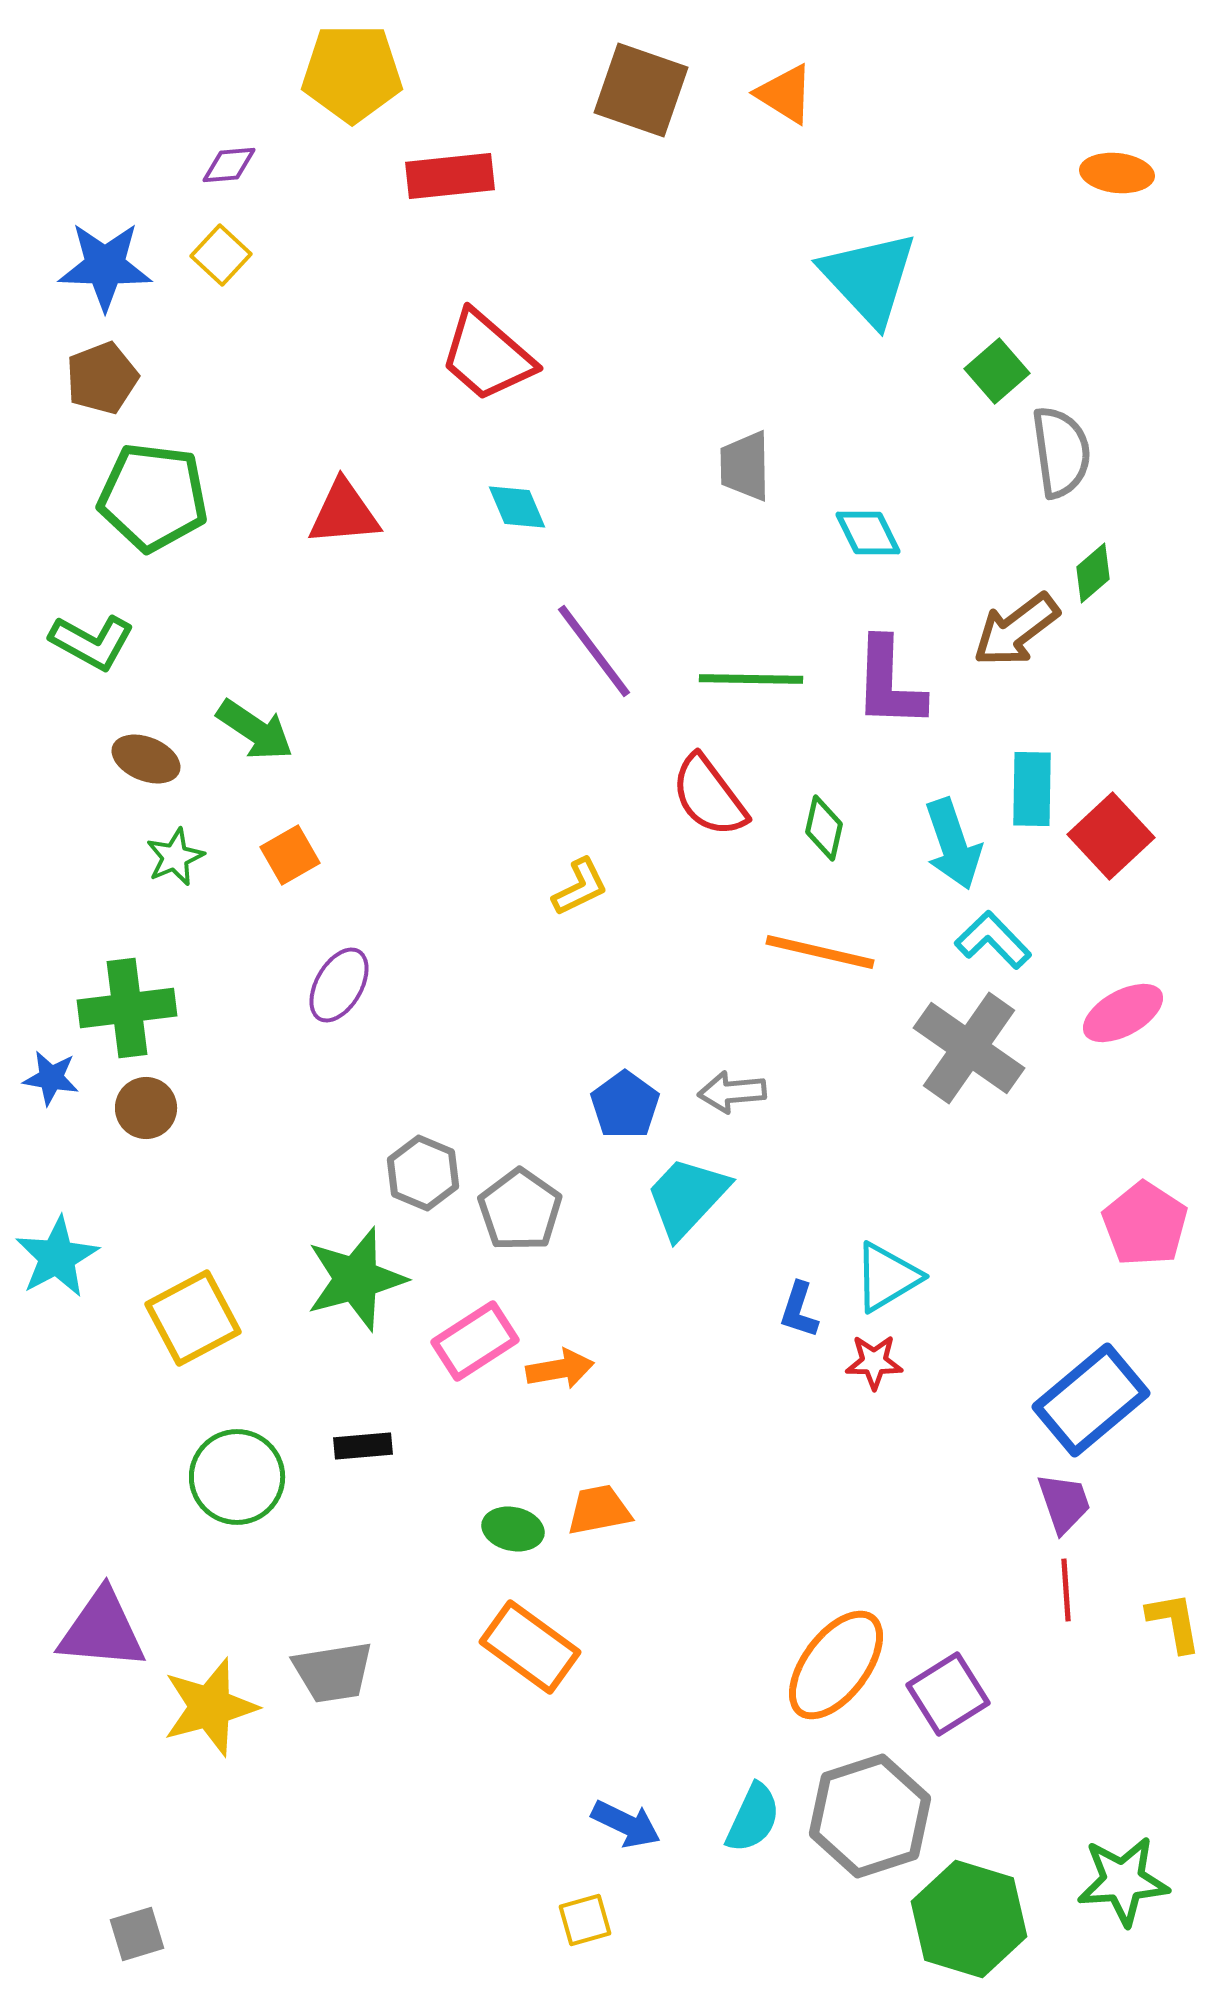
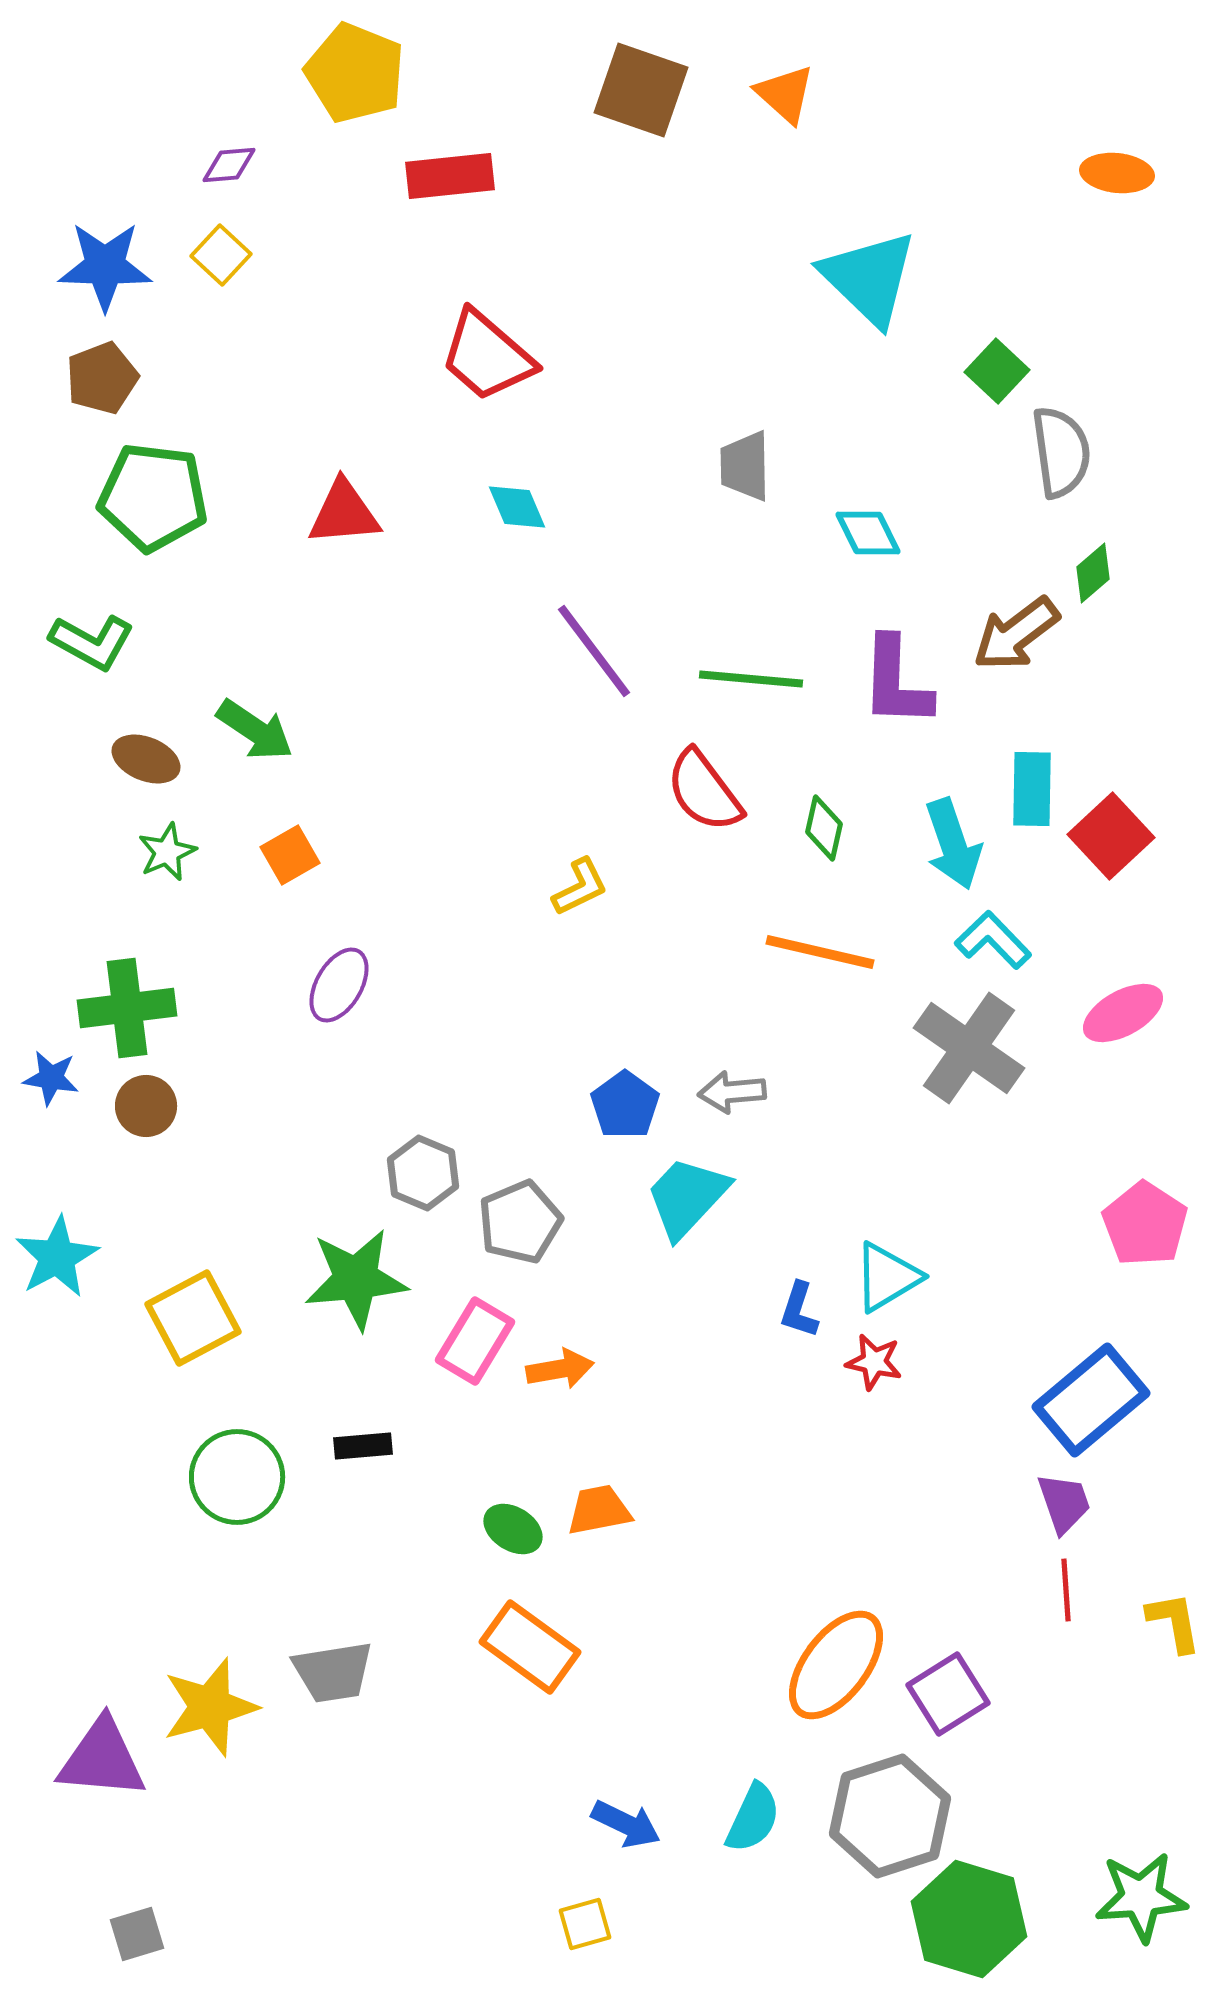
yellow pentagon at (352, 73): moved 3 px right; rotated 22 degrees clockwise
orange triangle at (785, 94): rotated 10 degrees clockwise
cyan triangle at (869, 278): rotated 3 degrees counterclockwise
green square at (997, 371): rotated 6 degrees counterclockwise
brown arrow at (1016, 630): moved 4 px down
green line at (751, 679): rotated 4 degrees clockwise
purple L-shape at (889, 683): moved 7 px right, 1 px up
red semicircle at (709, 796): moved 5 px left, 5 px up
green star at (175, 857): moved 8 px left, 5 px up
brown circle at (146, 1108): moved 2 px up
gray pentagon at (520, 1210): moved 12 px down; rotated 14 degrees clockwise
green star at (356, 1279): rotated 10 degrees clockwise
pink rectangle at (475, 1341): rotated 26 degrees counterclockwise
red star at (874, 1362): rotated 12 degrees clockwise
green ellipse at (513, 1529): rotated 20 degrees clockwise
purple triangle at (102, 1630): moved 129 px down
gray hexagon at (870, 1816): moved 20 px right
green star at (1123, 1881): moved 18 px right, 16 px down
yellow square at (585, 1920): moved 4 px down
